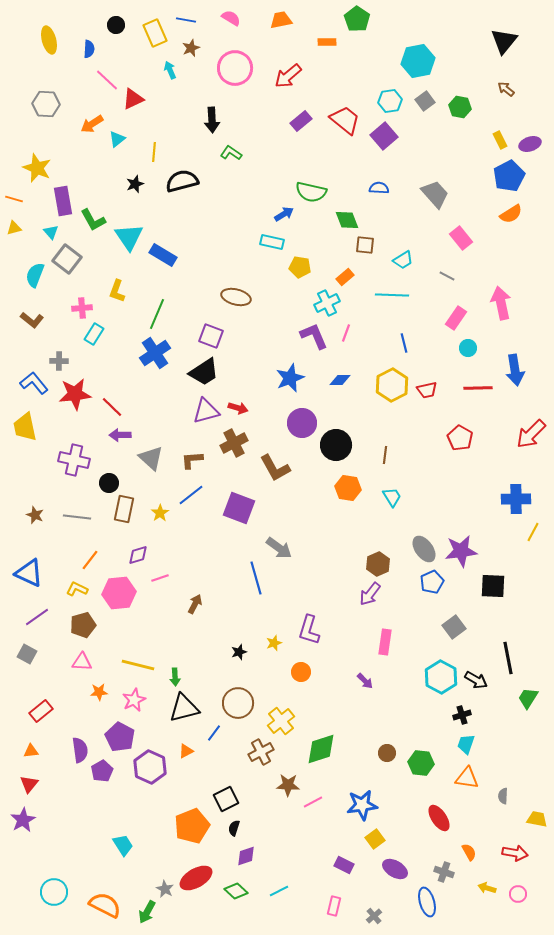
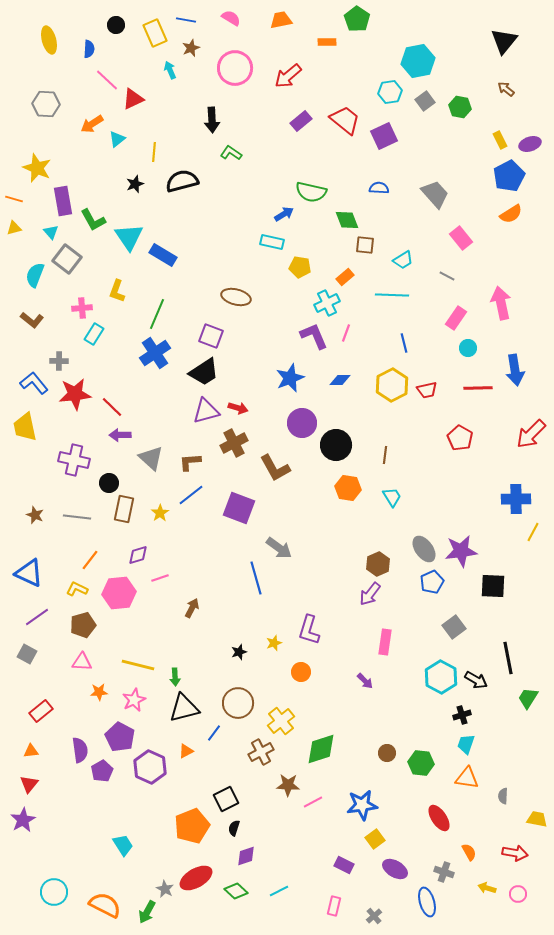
cyan hexagon at (390, 101): moved 9 px up
purple square at (384, 136): rotated 16 degrees clockwise
brown L-shape at (192, 460): moved 2 px left, 2 px down
brown arrow at (195, 604): moved 3 px left, 4 px down
